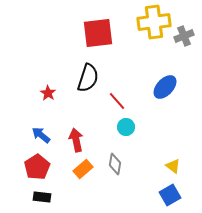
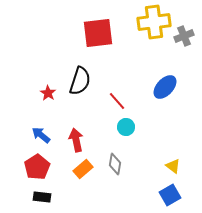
black semicircle: moved 8 px left, 3 px down
